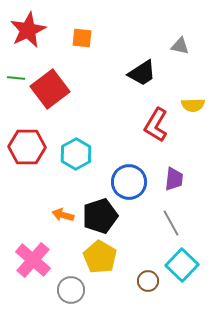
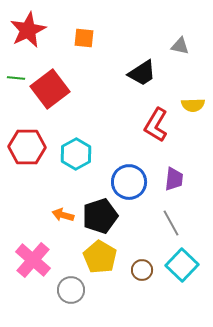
orange square: moved 2 px right
brown circle: moved 6 px left, 11 px up
